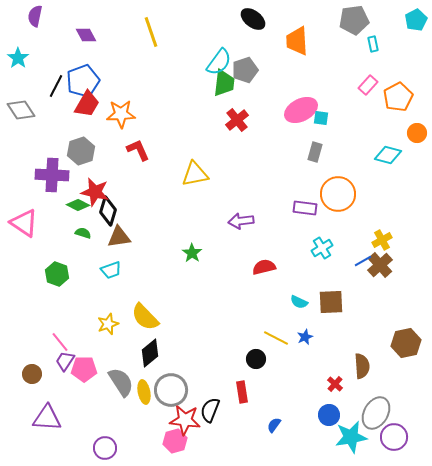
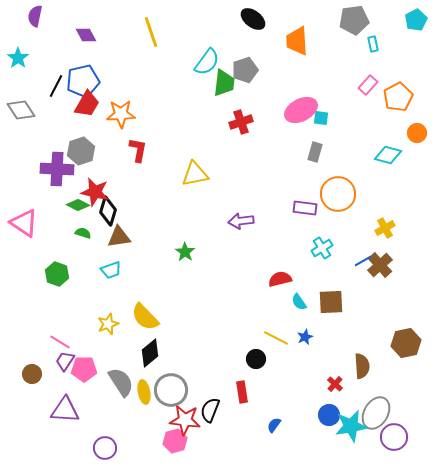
cyan semicircle at (219, 62): moved 12 px left
blue pentagon at (83, 81): rotated 8 degrees clockwise
red cross at (237, 120): moved 4 px right, 2 px down; rotated 20 degrees clockwise
red L-shape at (138, 150): rotated 35 degrees clockwise
purple cross at (52, 175): moved 5 px right, 6 px up
yellow cross at (382, 240): moved 3 px right, 12 px up
green star at (192, 253): moved 7 px left, 1 px up
red semicircle at (264, 267): moved 16 px right, 12 px down
cyan semicircle at (299, 302): rotated 30 degrees clockwise
pink line at (60, 342): rotated 20 degrees counterclockwise
purple triangle at (47, 418): moved 18 px right, 8 px up
cyan star at (351, 437): moved 11 px up
